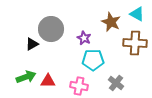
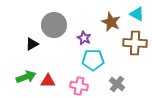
gray circle: moved 3 px right, 4 px up
gray cross: moved 1 px right, 1 px down
